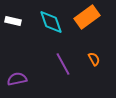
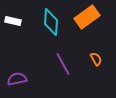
cyan diamond: rotated 24 degrees clockwise
orange semicircle: moved 2 px right
